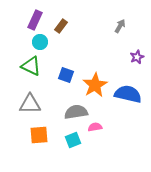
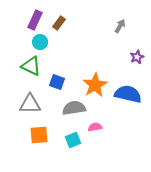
brown rectangle: moved 2 px left, 3 px up
blue square: moved 9 px left, 7 px down
gray semicircle: moved 2 px left, 4 px up
